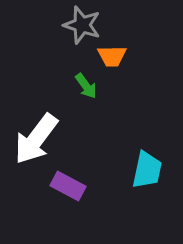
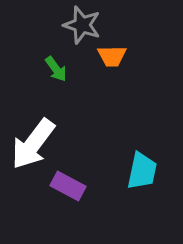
green arrow: moved 30 px left, 17 px up
white arrow: moved 3 px left, 5 px down
cyan trapezoid: moved 5 px left, 1 px down
